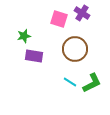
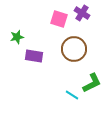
green star: moved 7 px left, 1 px down
brown circle: moved 1 px left
cyan line: moved 2 px right, 13 px down
